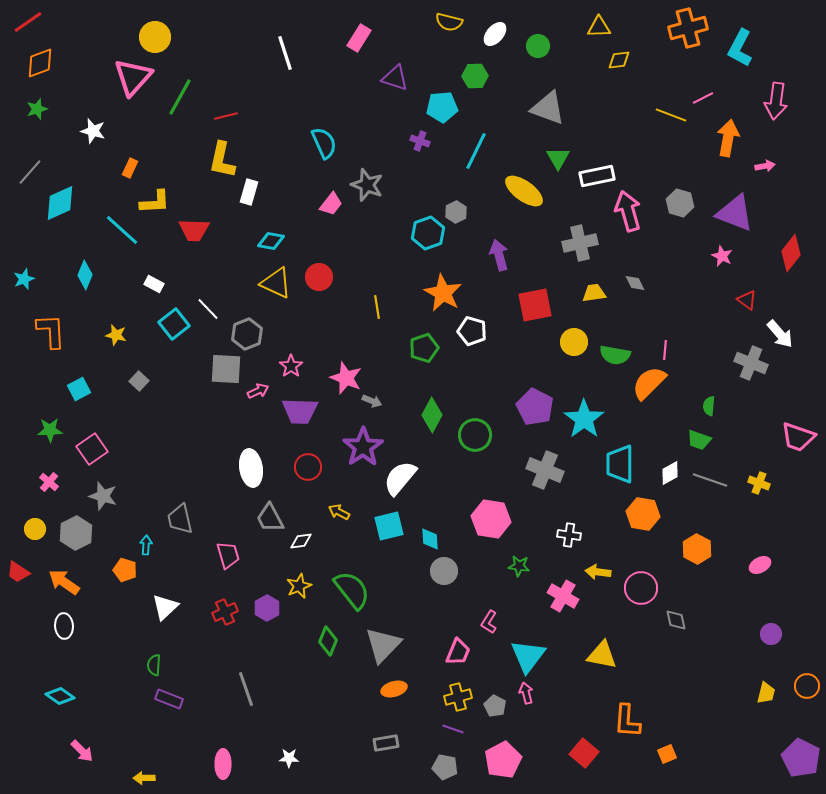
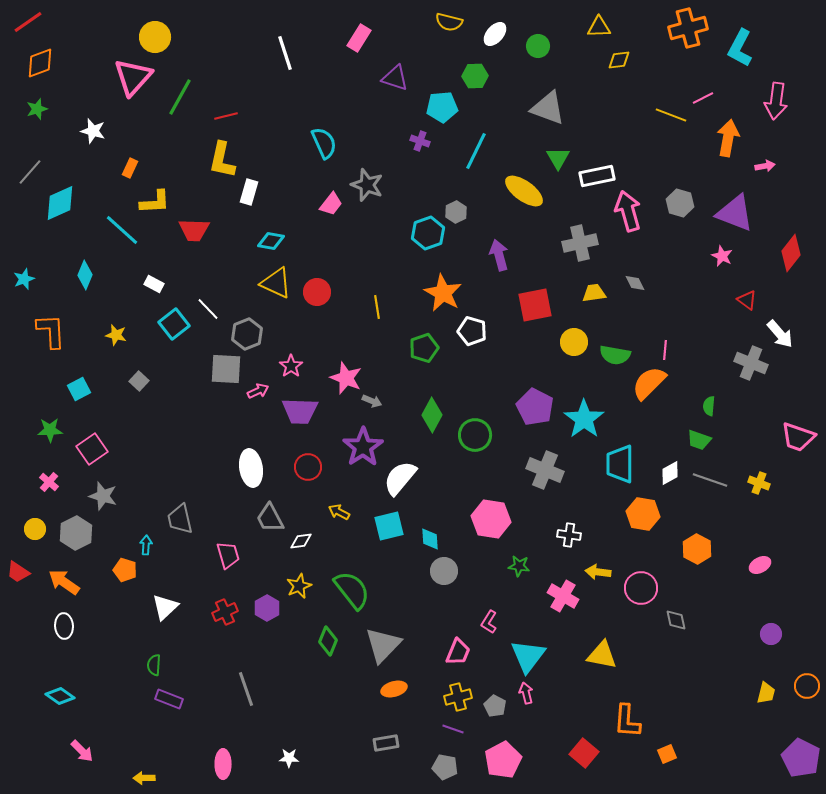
red circle at (319, 277): moved 2 px left, 15 px down
